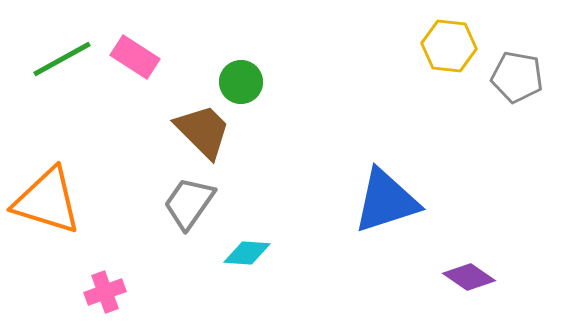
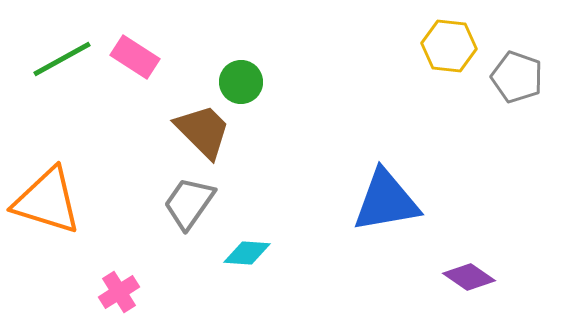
gray pentagon: rotated 9 degrees clockwise
blue triangle: rotated 8 degrees clockwise
pink cross: moved 14 px right; rotated 12 degrees counterclockwise
